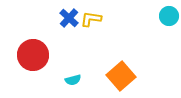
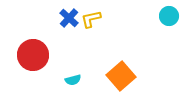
yellow L-shape: rotated 20 degrees counterclockwise
